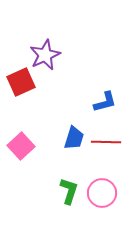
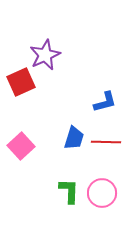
green L-shape: rotated 16 degrees counterclockwise
